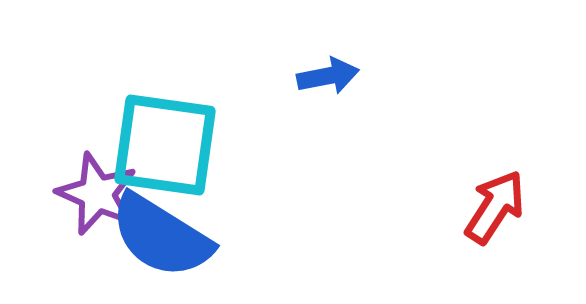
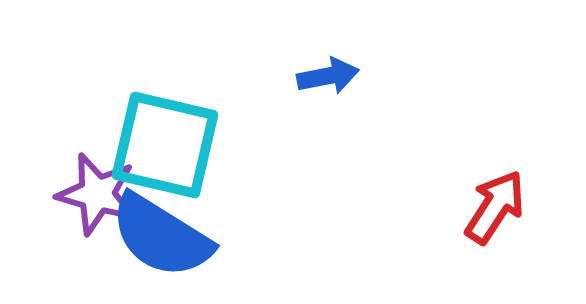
cyan square: rotated 5 degrees clockwise
purple star: rotated 8 degrees counterclockwise
